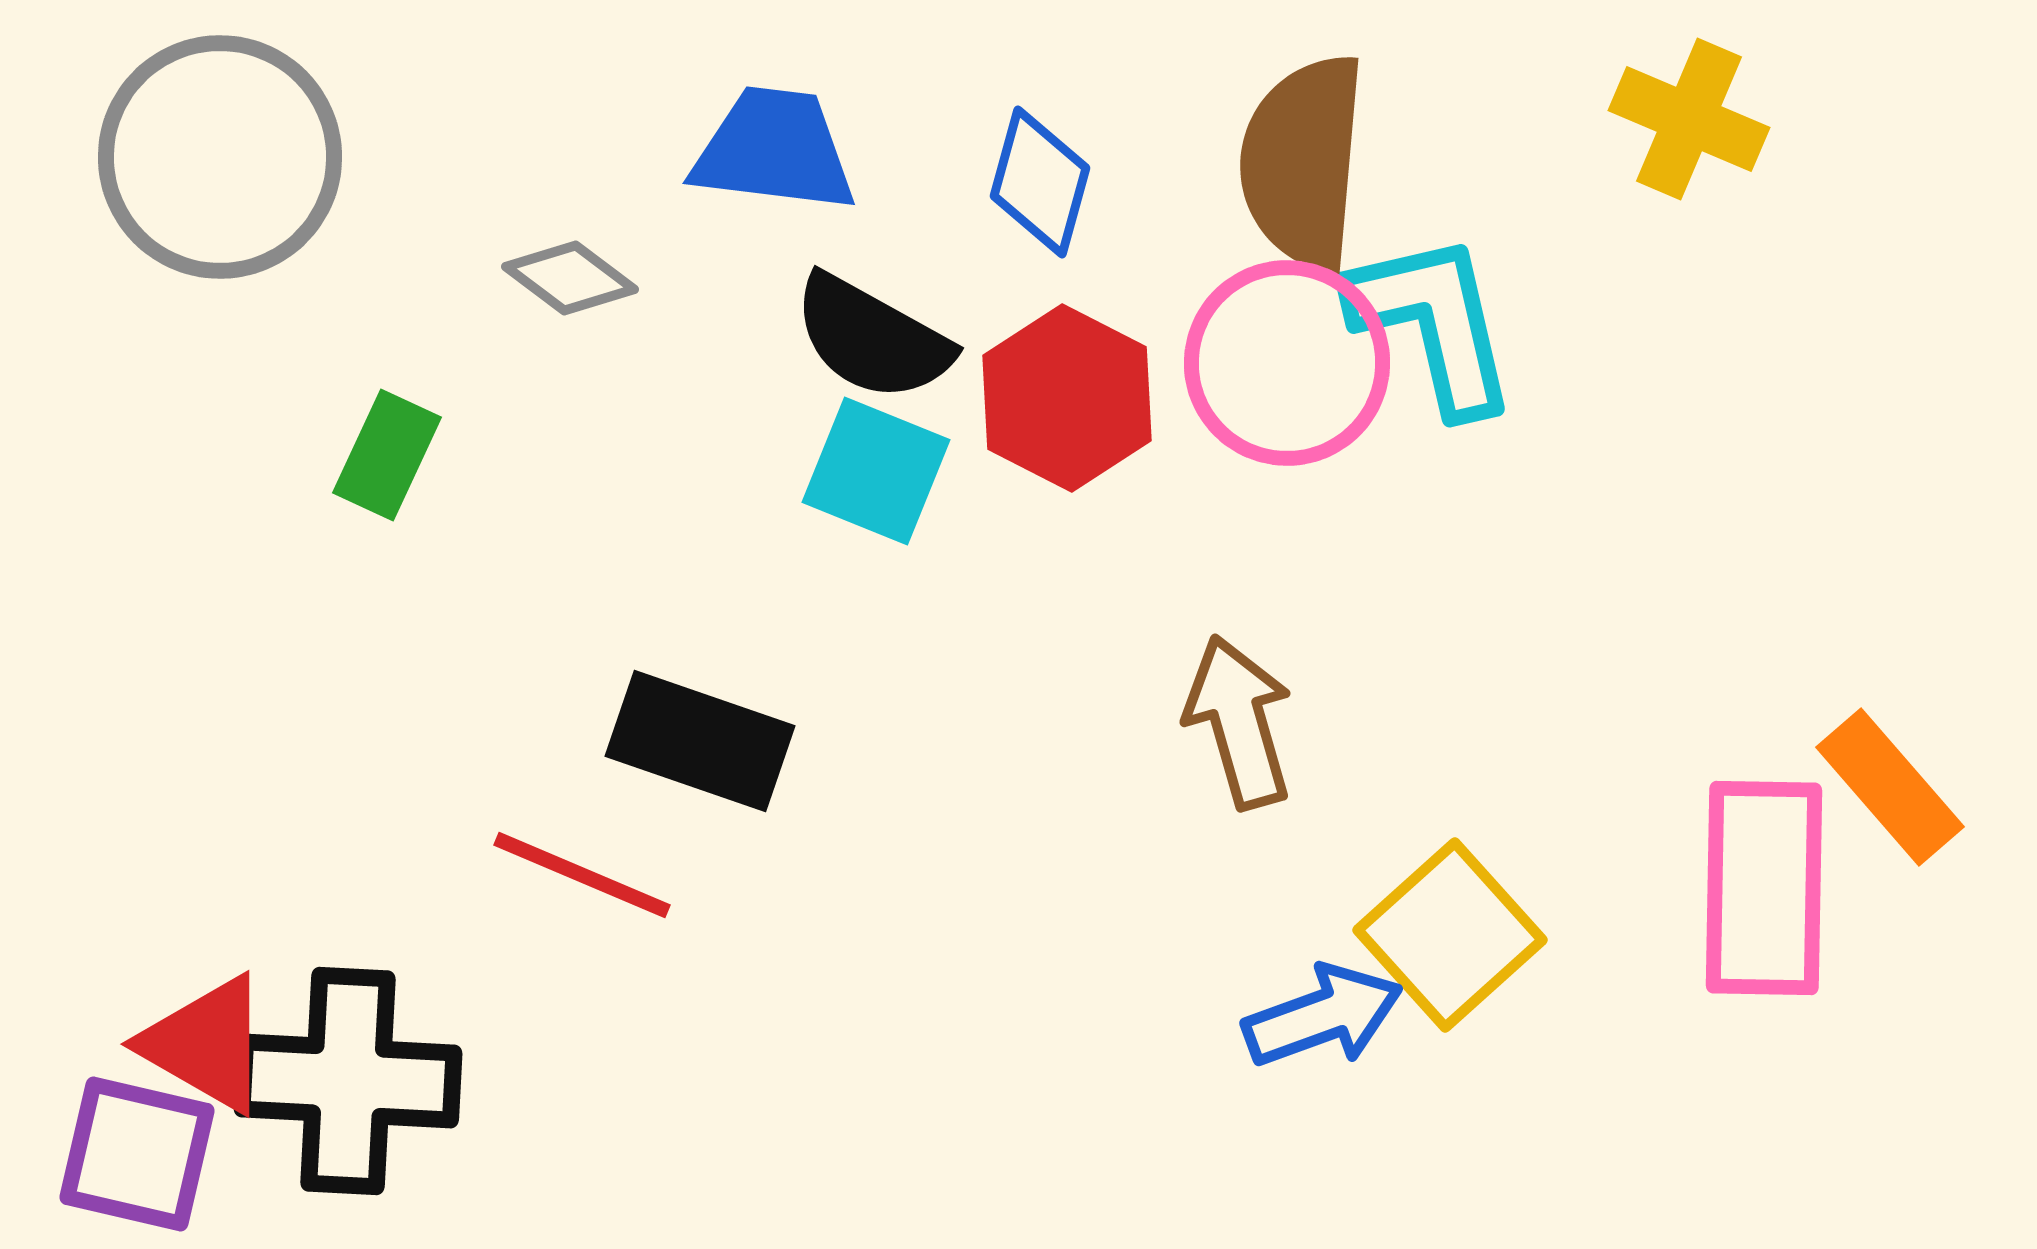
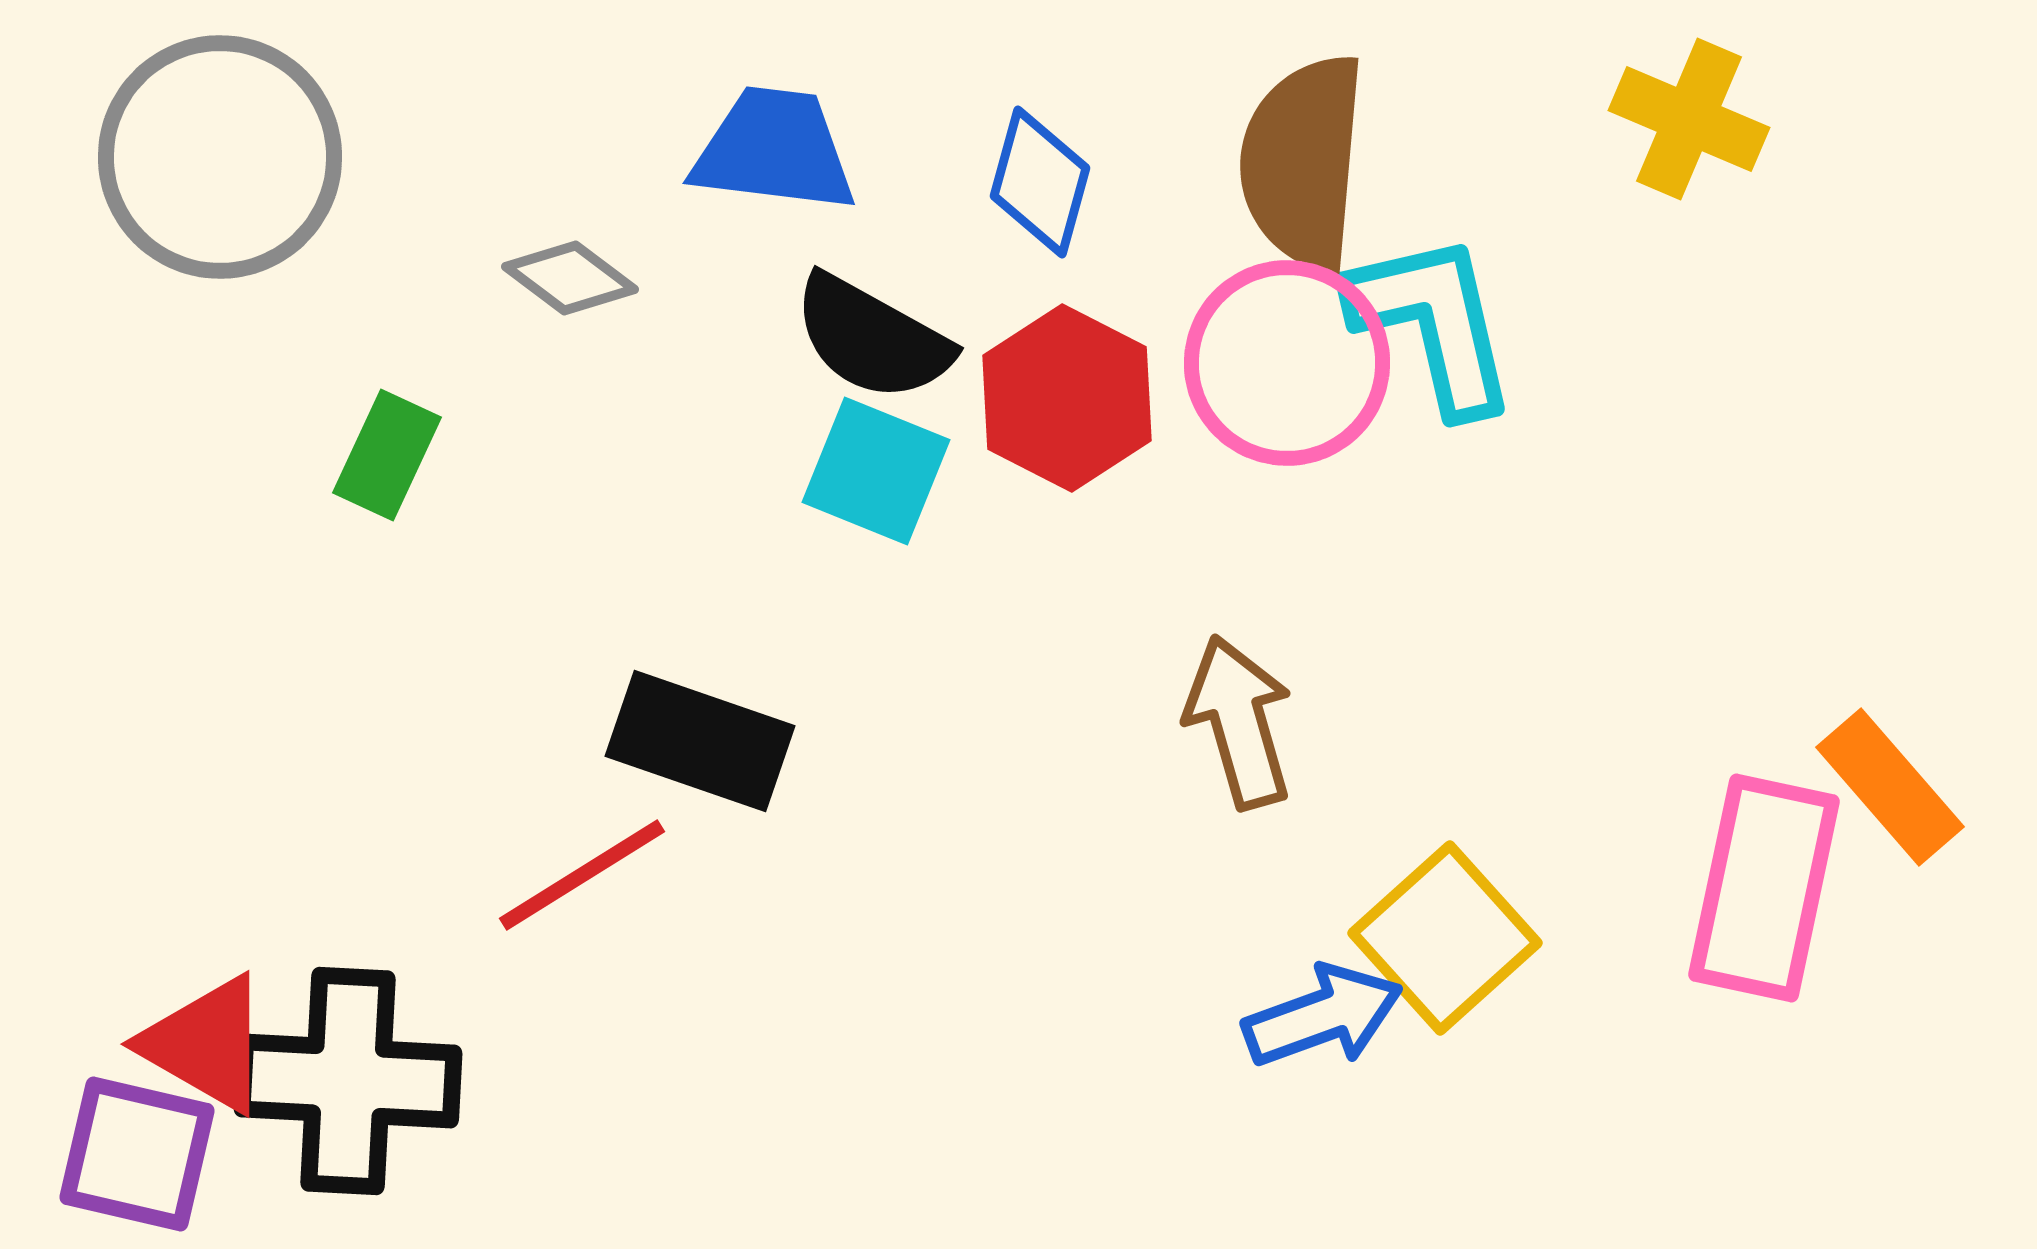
red line: rotated 55 degrees counterclockwise
pink rectangle: rotated 11 degrees clockwise
yellow square: moved 5 px left, 3 px down
